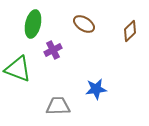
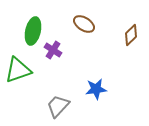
green ellipse: moved 7 px down
brown diamond: moved 1 px right, 4 px down
purple cross: rotated 30 degrees counterclockwise
green triangle: moved 1 px down; rotated 40 degrees counterclockwise
gray trapezoid: rotated 45 degrees counterclockwise
